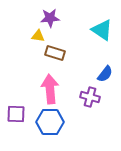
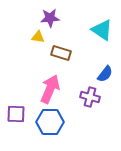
yellow triangle: moved 1 px down
brown rectangle: moved 6 px right
pink arrow: rotated 28 degrees clockwise
